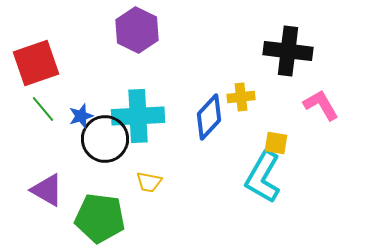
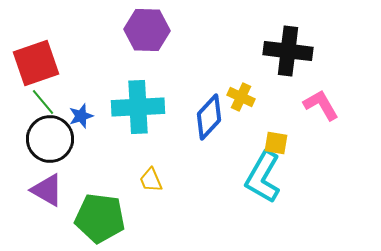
purple hexagon: moved 10 px right; rotated 24 degrees counterclockwise
yellow cross: rotated 32 degrees clockwise
green line: moved 7 px up
cyan cross: moved 9 px up
black circle: moved 55 px left
yellow trapezoid: moved 2 px right, 2 px up; rotated 56 degrees clockwise
